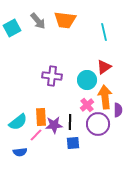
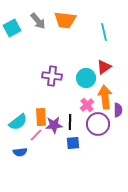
cyan circle: moved 1 px left, 2 px up
